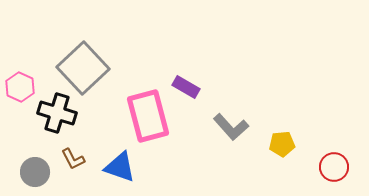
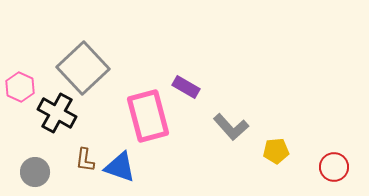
black cross: rotated 12 degrees clockwise
yellow pentagon: moved 6 px left, 7 px down
brown L-shape: moved 12 px right, 1 px down; rotated 35 degrees clockwise
